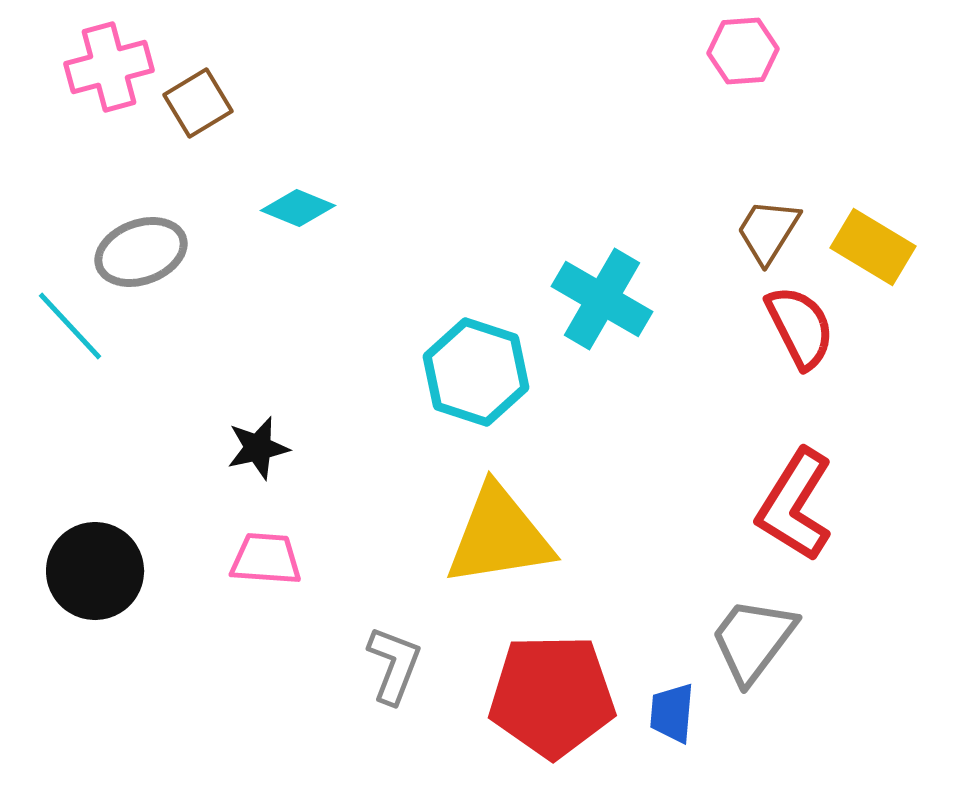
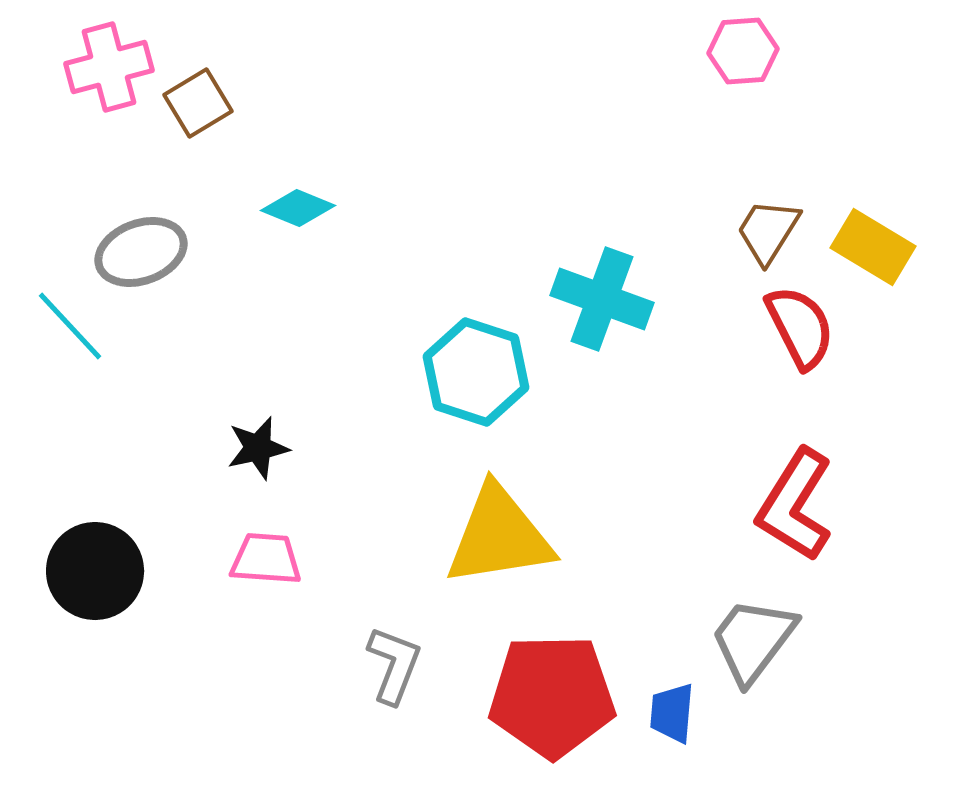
cyan cross: rotated 10 degrees counterclockwise
